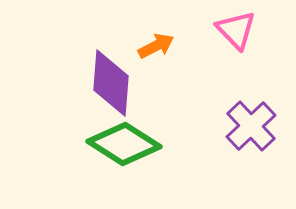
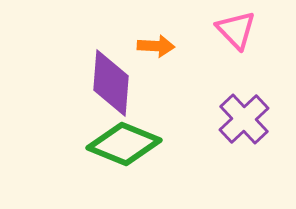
orange arrow: rotated 30 degrees clockwise
purple cross: moved 7 px left, 7 px up
green diamond: rotated 10 degrees counterclockwise
